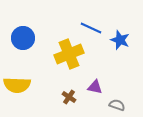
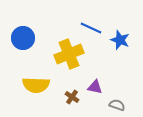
yellow semicircle: moved 19 px right
brown cross: moved 3 px right
